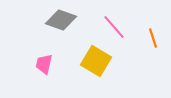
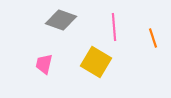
pink line: rotated 36 degrees clockwise
yellow square: moved 1 px down
